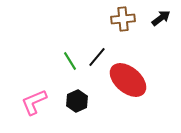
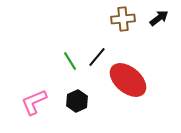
black arrow: moved 2 px left
